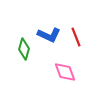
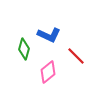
red line: moved 19 px down; rotated 24 degrees counterclockwise
pink diamond: moved 17 px left; rotated 70 degrees clockwise
